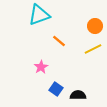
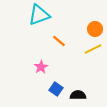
orange circle: moved 3 px down
